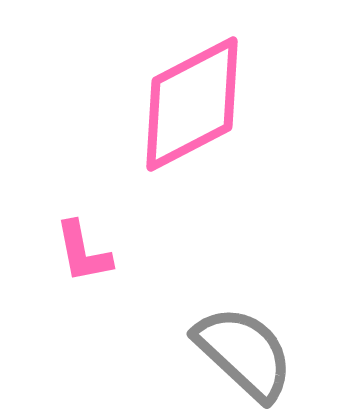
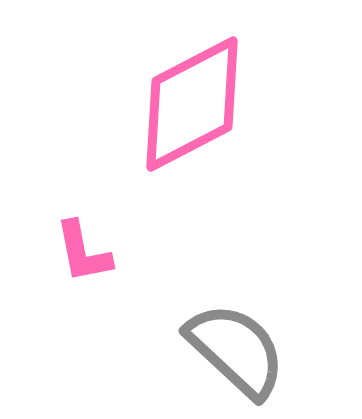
gray semicircle: moved 8 px left, 3 px up
